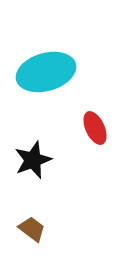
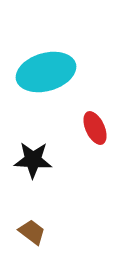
black star: rotated 24 degrees clockwise
brown trapezoid: moved 3 px down
